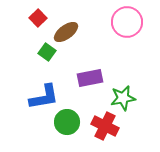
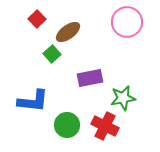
red square: moved 1 px left, 1 px down
brown ellipse: moved 2 px right
green square: moved 5 px right, 2 px down; rotated 12 degrees clockwise
blue L-shape: moved 11 px left, 4 px down; rotated 16 degrees clockwise
green circle: moved 3 px down
